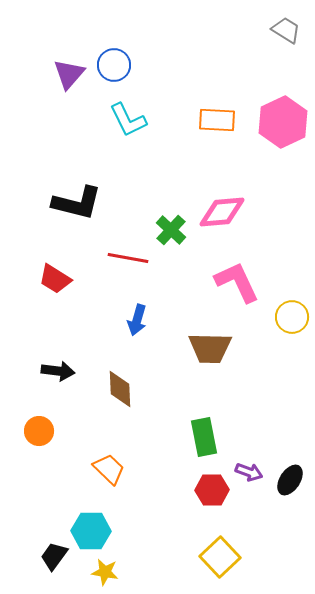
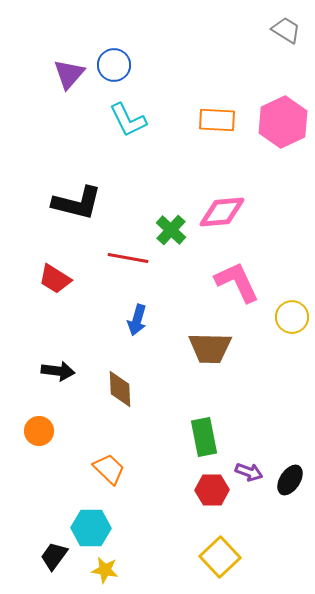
cyan hexagon: moved 3 px up
yellow star: moved 2 px up
